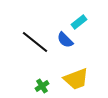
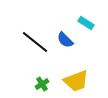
cyan rectangle: moved 7 px right, 1 px down; rotated 70 degrees clockwise
yellow trapezoid: moved 2 px down
green cross: moved 2 px up
